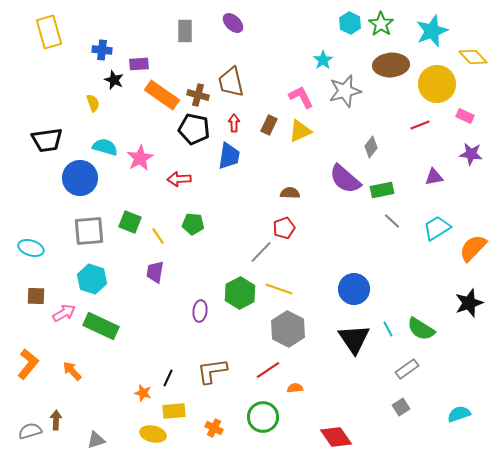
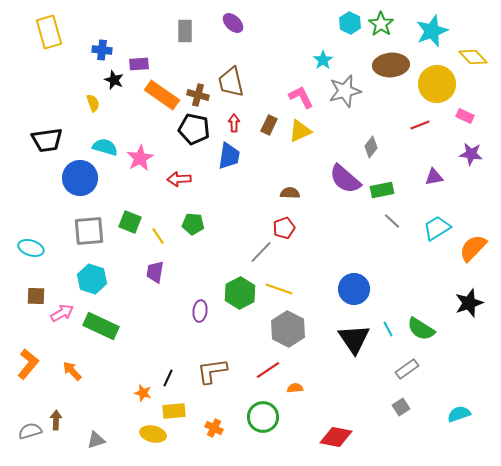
pink arrow at (64, 313): moved 2 px left
red diamond at (336, 437): rotated 44 degrees counterclockwise
